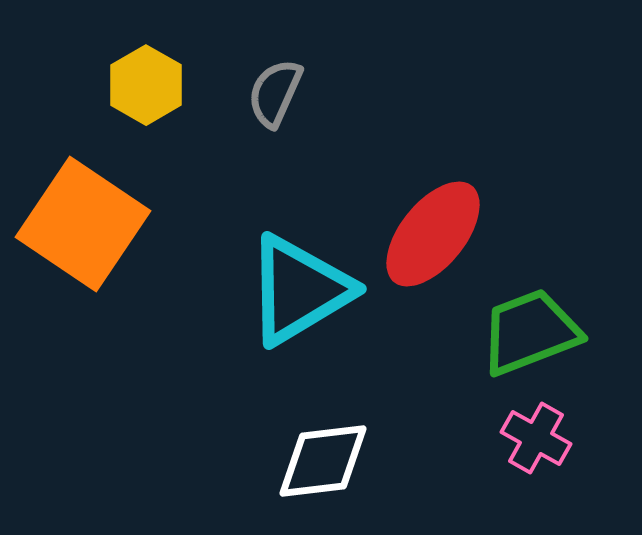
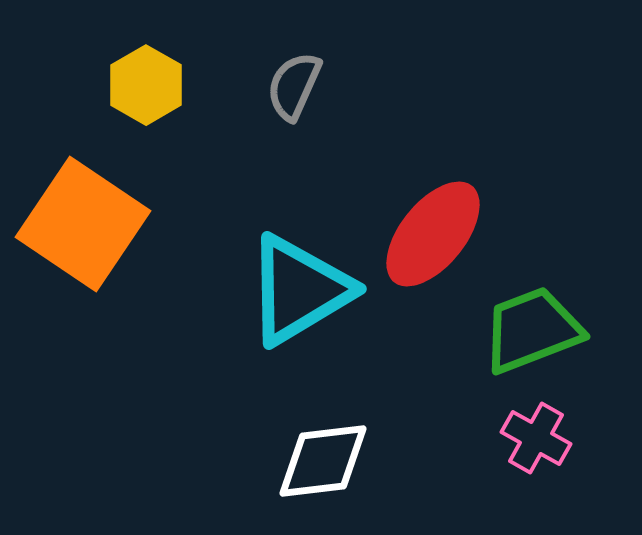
gray semicircle: moved 19 px right, 7 px up
green trapezoid: moved 2 px right, 2 px up
